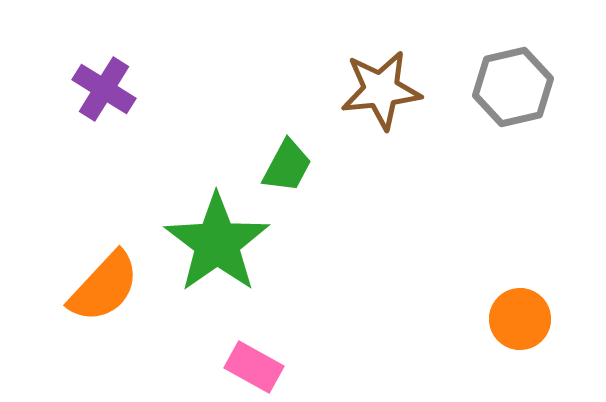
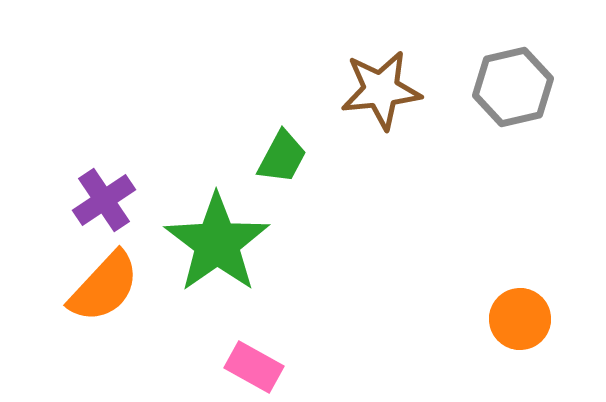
purple cross: moved 111 px down; rotated 24 degrees clockwise
green trapezoid: moved 5 px left, 9 px up
